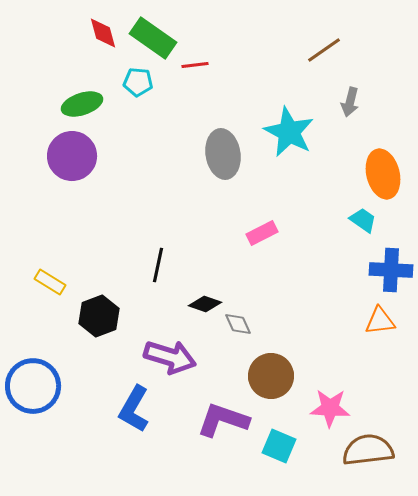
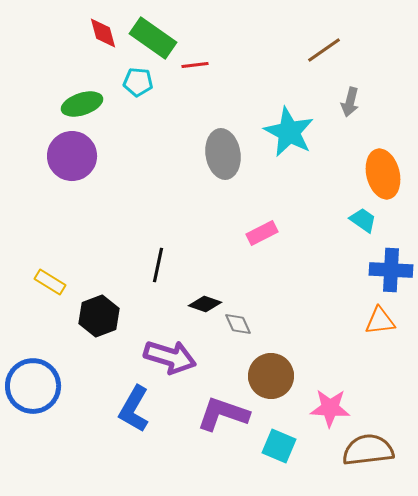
purple L-shape: moved 6 px up
